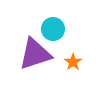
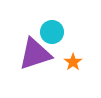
cyan circle: moved 1 px left, 3 px down
